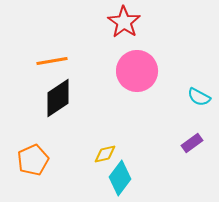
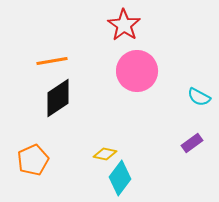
red star: moved 3 px down
yellow diamond: rotated 25 degrees clockwise
